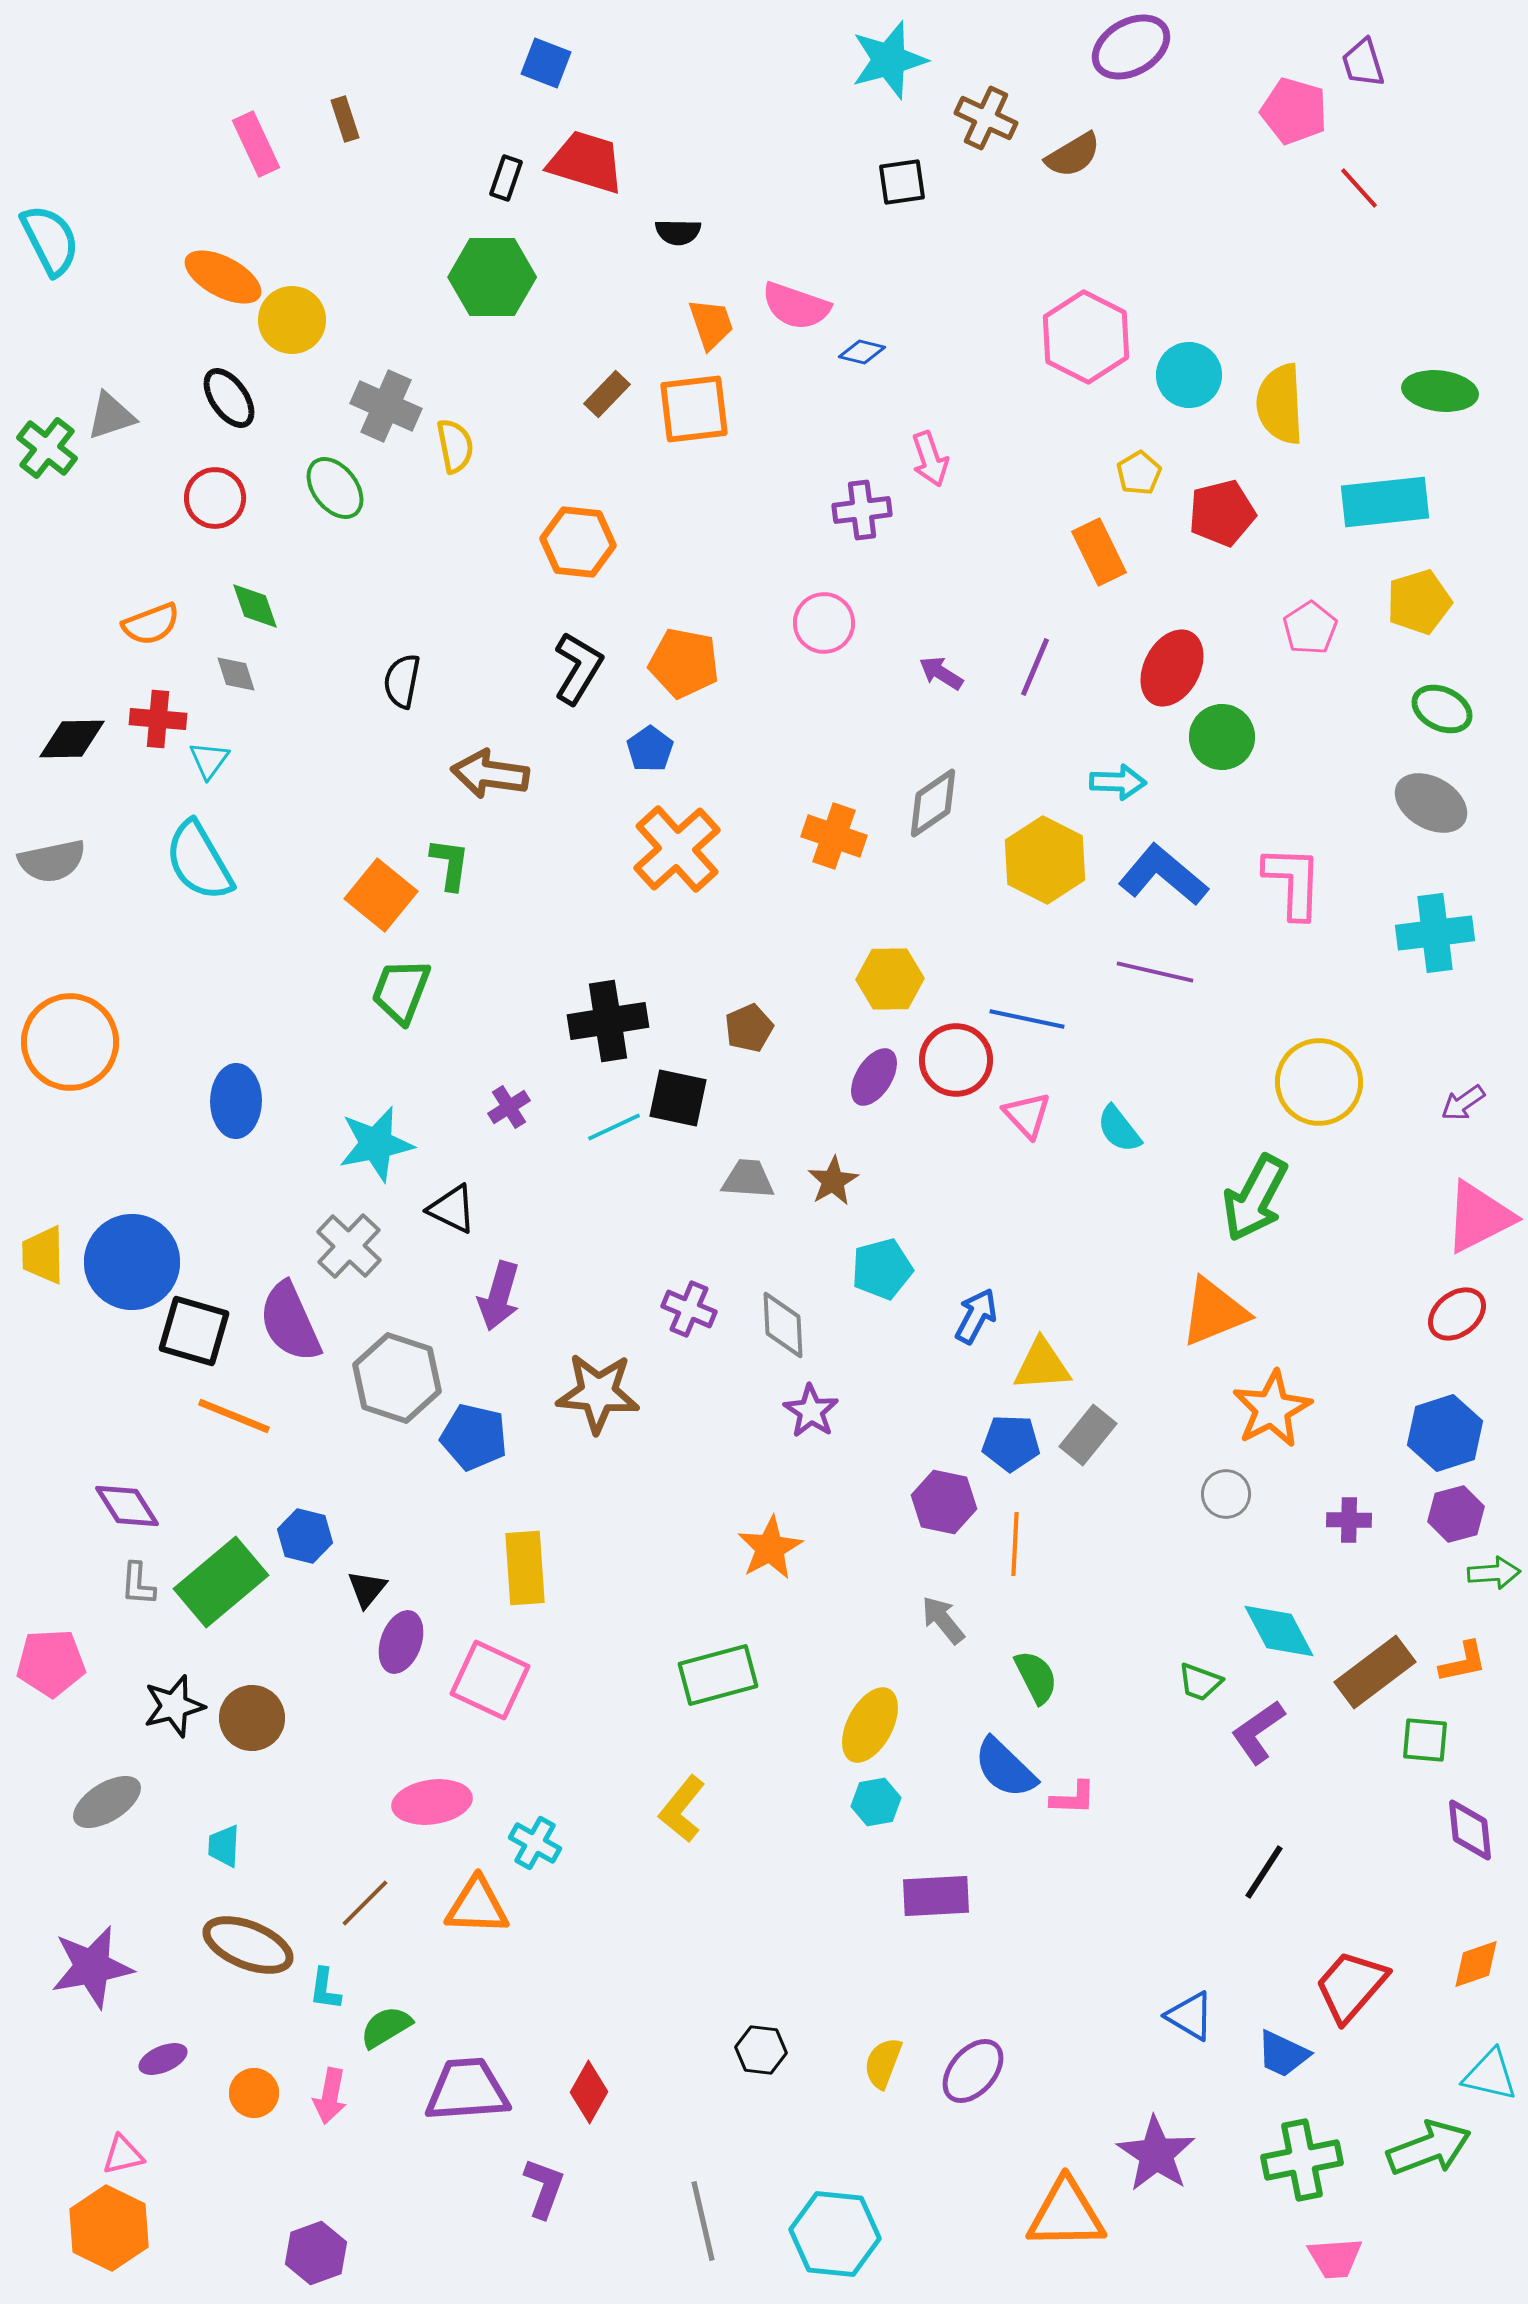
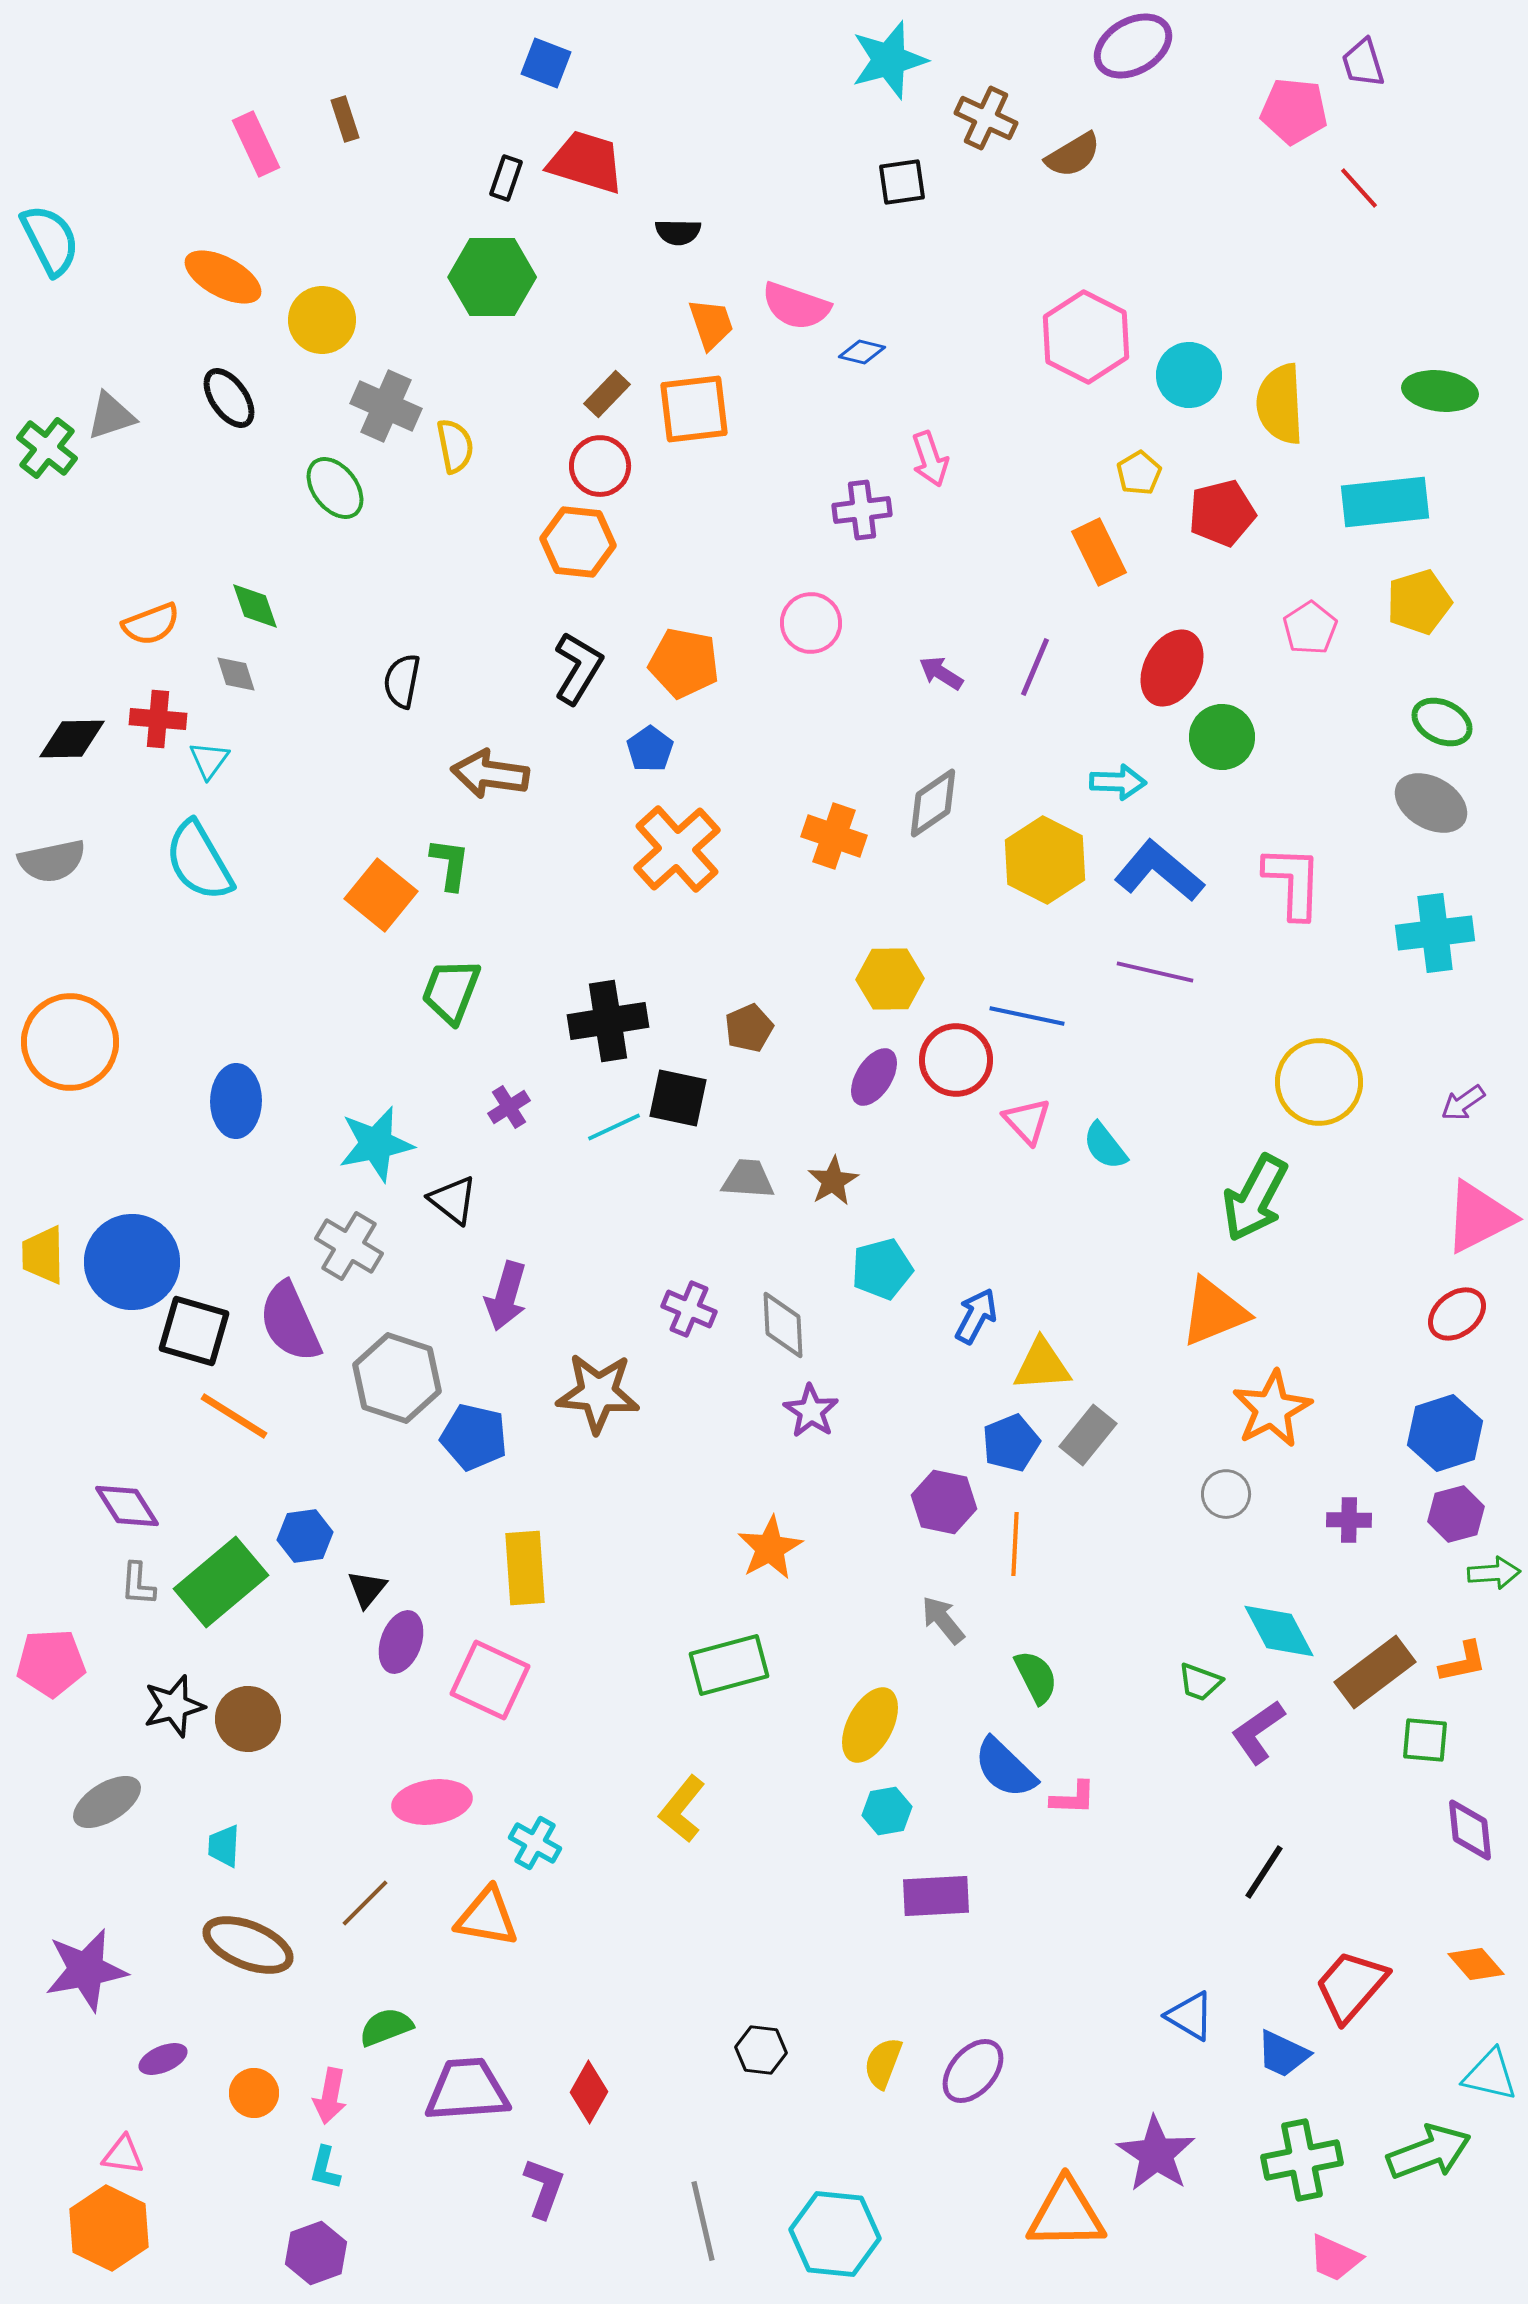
purple ellipse at (1131, 47): moved 2 px right, 1 px up
pink pentagon at (1294, 111): rotated 10 degrees counterclockwise
yellow circle at (292, 320): moved 30 px right
red circle at (215, 498): moved 385 px right, 32 px up
pink circle at (824, 623): moved 13 px left
green ellipse at (1442, 709): moved 13 px down
blue L-shape at (1163, 875): moved 4 px left, 4 px up
green trapezoid at (401, 991): moved 50 px right
blue line at (1027, 1019): moved 3 px up
pink triangle at (1027, 1115): moved 6 px down
cyan semicircle at (1119, 1129): moved 14 px left, 17 px down
black triangle at (452, 1209): moved 1 px right, 9 px up; rotated 12 degrees clockwise
gray cross at (349, 1246): rotated 12 degrees counterclockwise
purple arrow at (499, 1296): moved 7 px right
orange line at (234, 1416): rotated 10 degrees clockwise
blue pentagon at (1011, 1443): rotated 24 degrees counterclockwise
blue hexagon at (305, 1536): rotated 22 degrees counterclockwise
green rectangle at (718, 1675): moved 11 px right, 10 px up
brown circle at (252, 1718): moved 4 px left, 1 px down
cyan hexagon at (876, 1802): moved 11 px right, 9 px down
orange triangle at (477, 1906): moved 10 px right, 11 px down; rotated 8 degrees clockwise
orange diamond at (1476, 1964): rotated 68 degrees clockwise
purple star at (92, 1967): moved 6 px left, 3 px down
cyan L-shape at (325, 1989): moved 179 px down; rotated 6 degrees clockwise
green semicircle at (386, 2027): rotated 10 degrees clockwise
green arrow at (1429, 2148): moved 4 px down
pink triangle at (123, 2155): rotated 21 degrees clockwise
pink trapezoid at (1335, 2258): rotated 28 degrees clockwise
